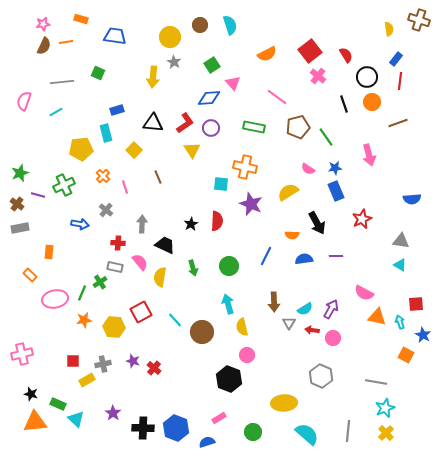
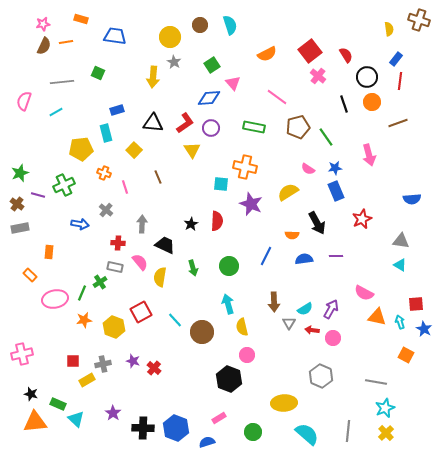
orange cross at (103, 176): moved 1 px right, 3 px up; rotated 24 degrees counterclockwise
yellow hexagon at (114, 327): rotated 15 degrees clockwise
blue star at (423, 335): moved 1 px right, 6 px up
